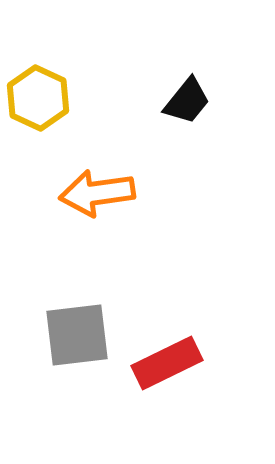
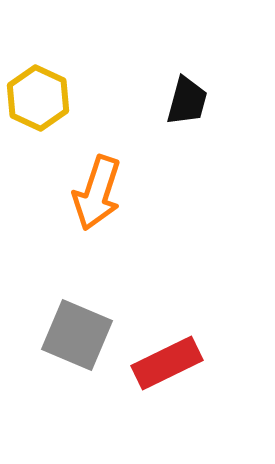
black trapezoid: rotated 24 degrees counterclockwise
orange arrow: rotated 64 degrees counterclockwise
gray square: rotated 30 degrees clockwise
